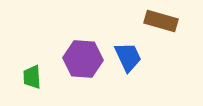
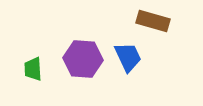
brown rectangle: moved 8 px left
green trapezoid: moved 1 px right, 8 px up
